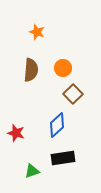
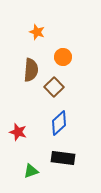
orange circle: moved 11 px up
brown square: moved 19 px left, 7 px up
blue diamond: moved 2 px right, 2 px up
red star: moved 2 px right, 1 px up
black rectangle: rotated 15 degrees clockwise
green triangle: moved 1 px left
